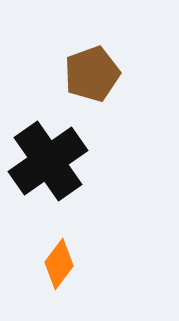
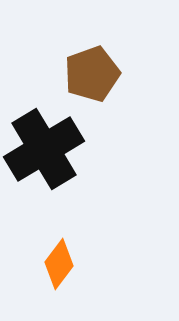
black cross: moved 4 px left, 12 px up; rotated 4 degrees clockwise
